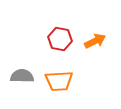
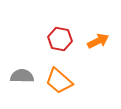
orange arrow: moved 3 px right
orange trapezoid: rotated 44 degrees clockwise
